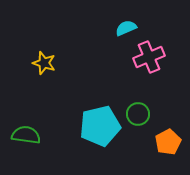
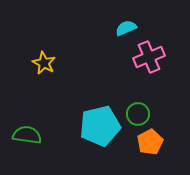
yellow star: rotated 10 degrees clockwise
green semicircle: moved 1 px right
orange pentagon: moved 18 px left
